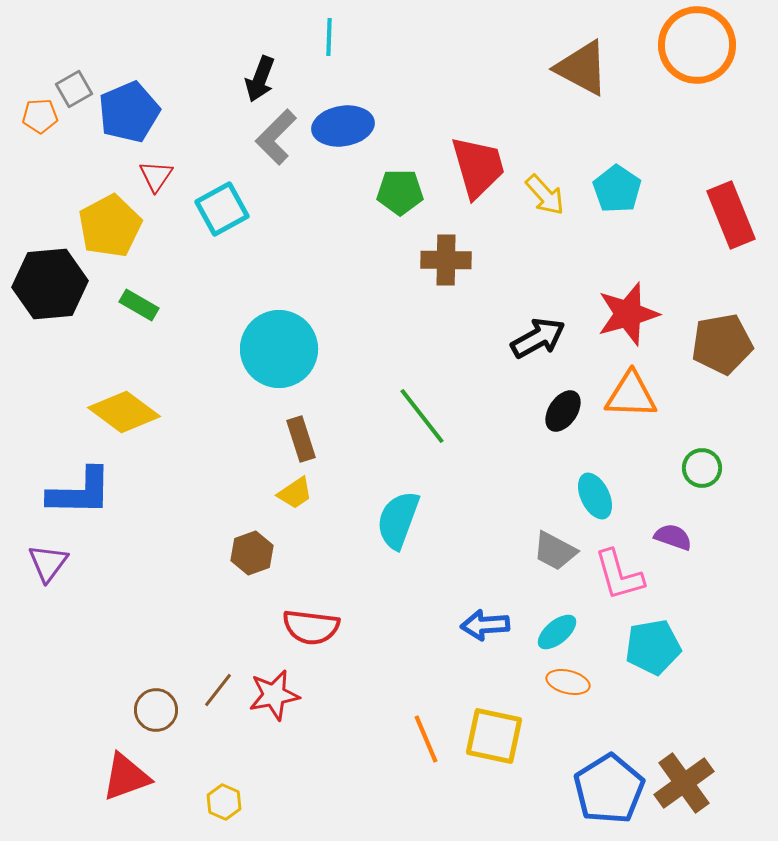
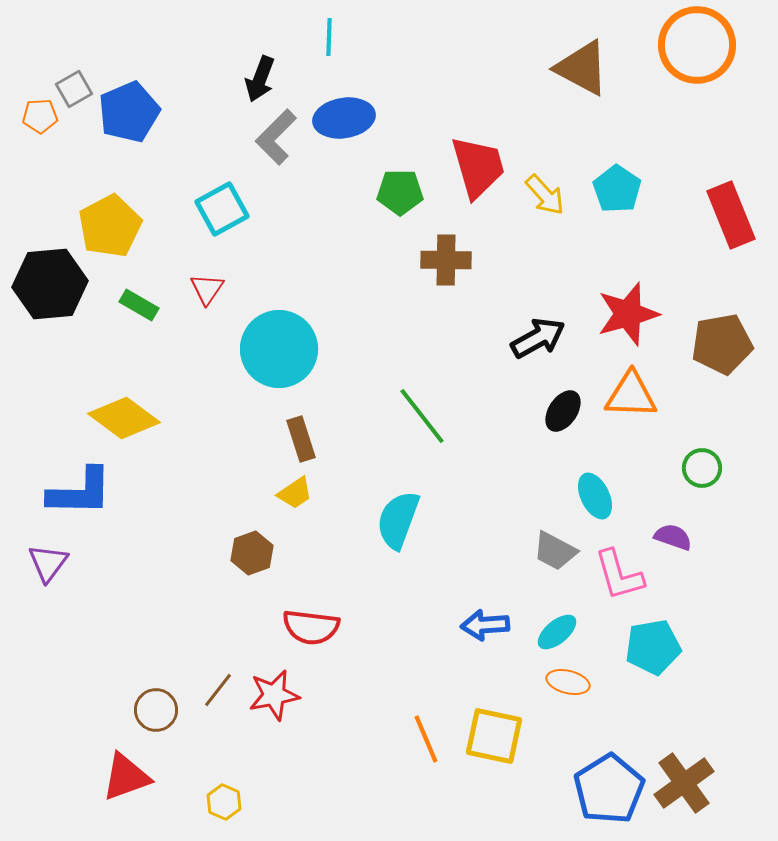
blue ellipse at (343, 126): moved 1 px right, 8 px up
red triangle at (156, 176): moved 51 px right, 113 px down
yellow diamond at (124, 412): moved 6 px down
